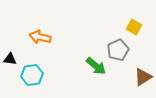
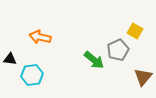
yellow square: moved 1 px right, 4 px down
green arrow: moved 2 px left, 6 px up
brown triangle: rotated 18 degrees counterclockwise
